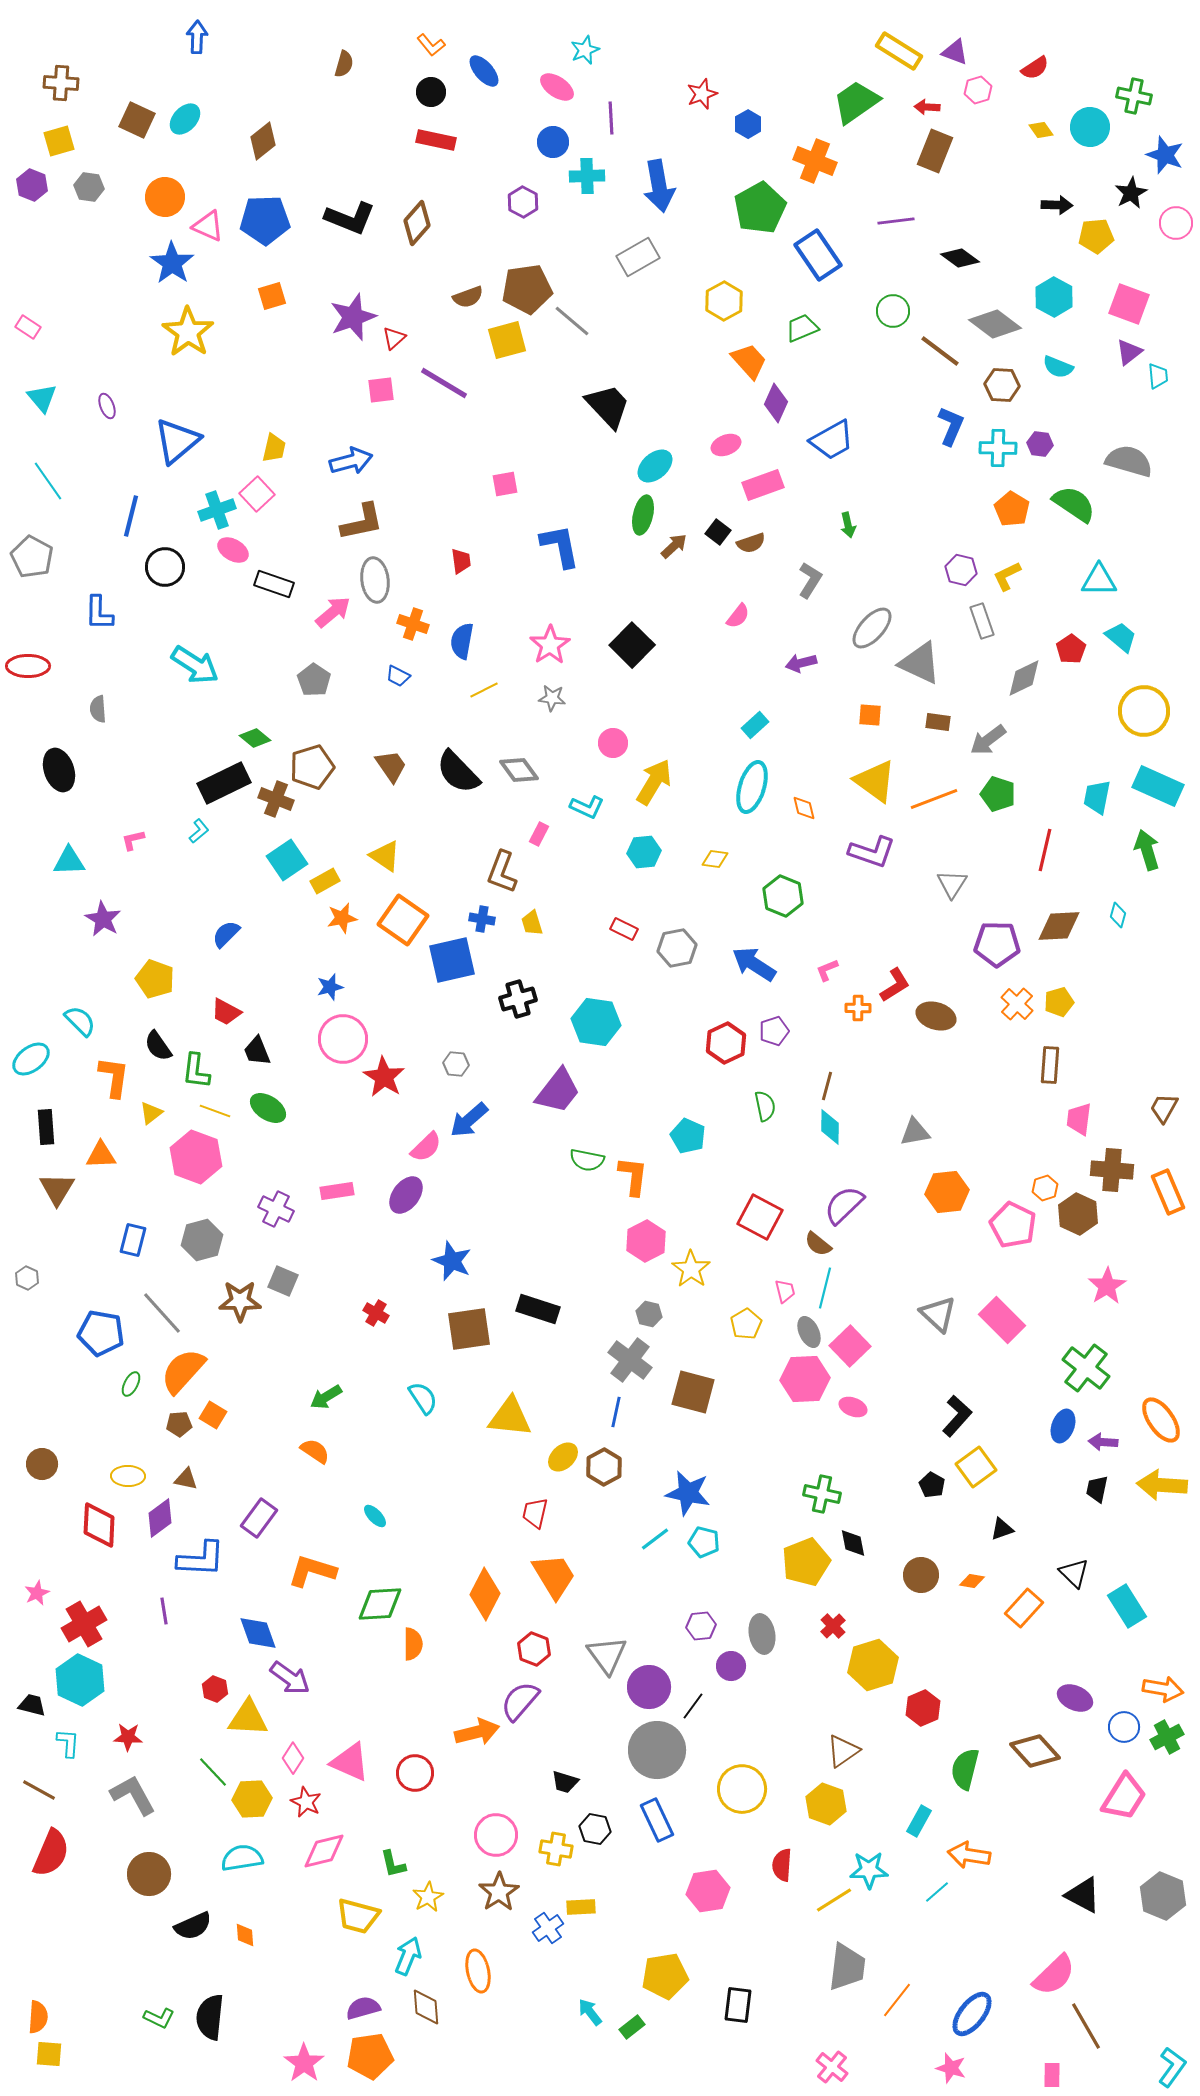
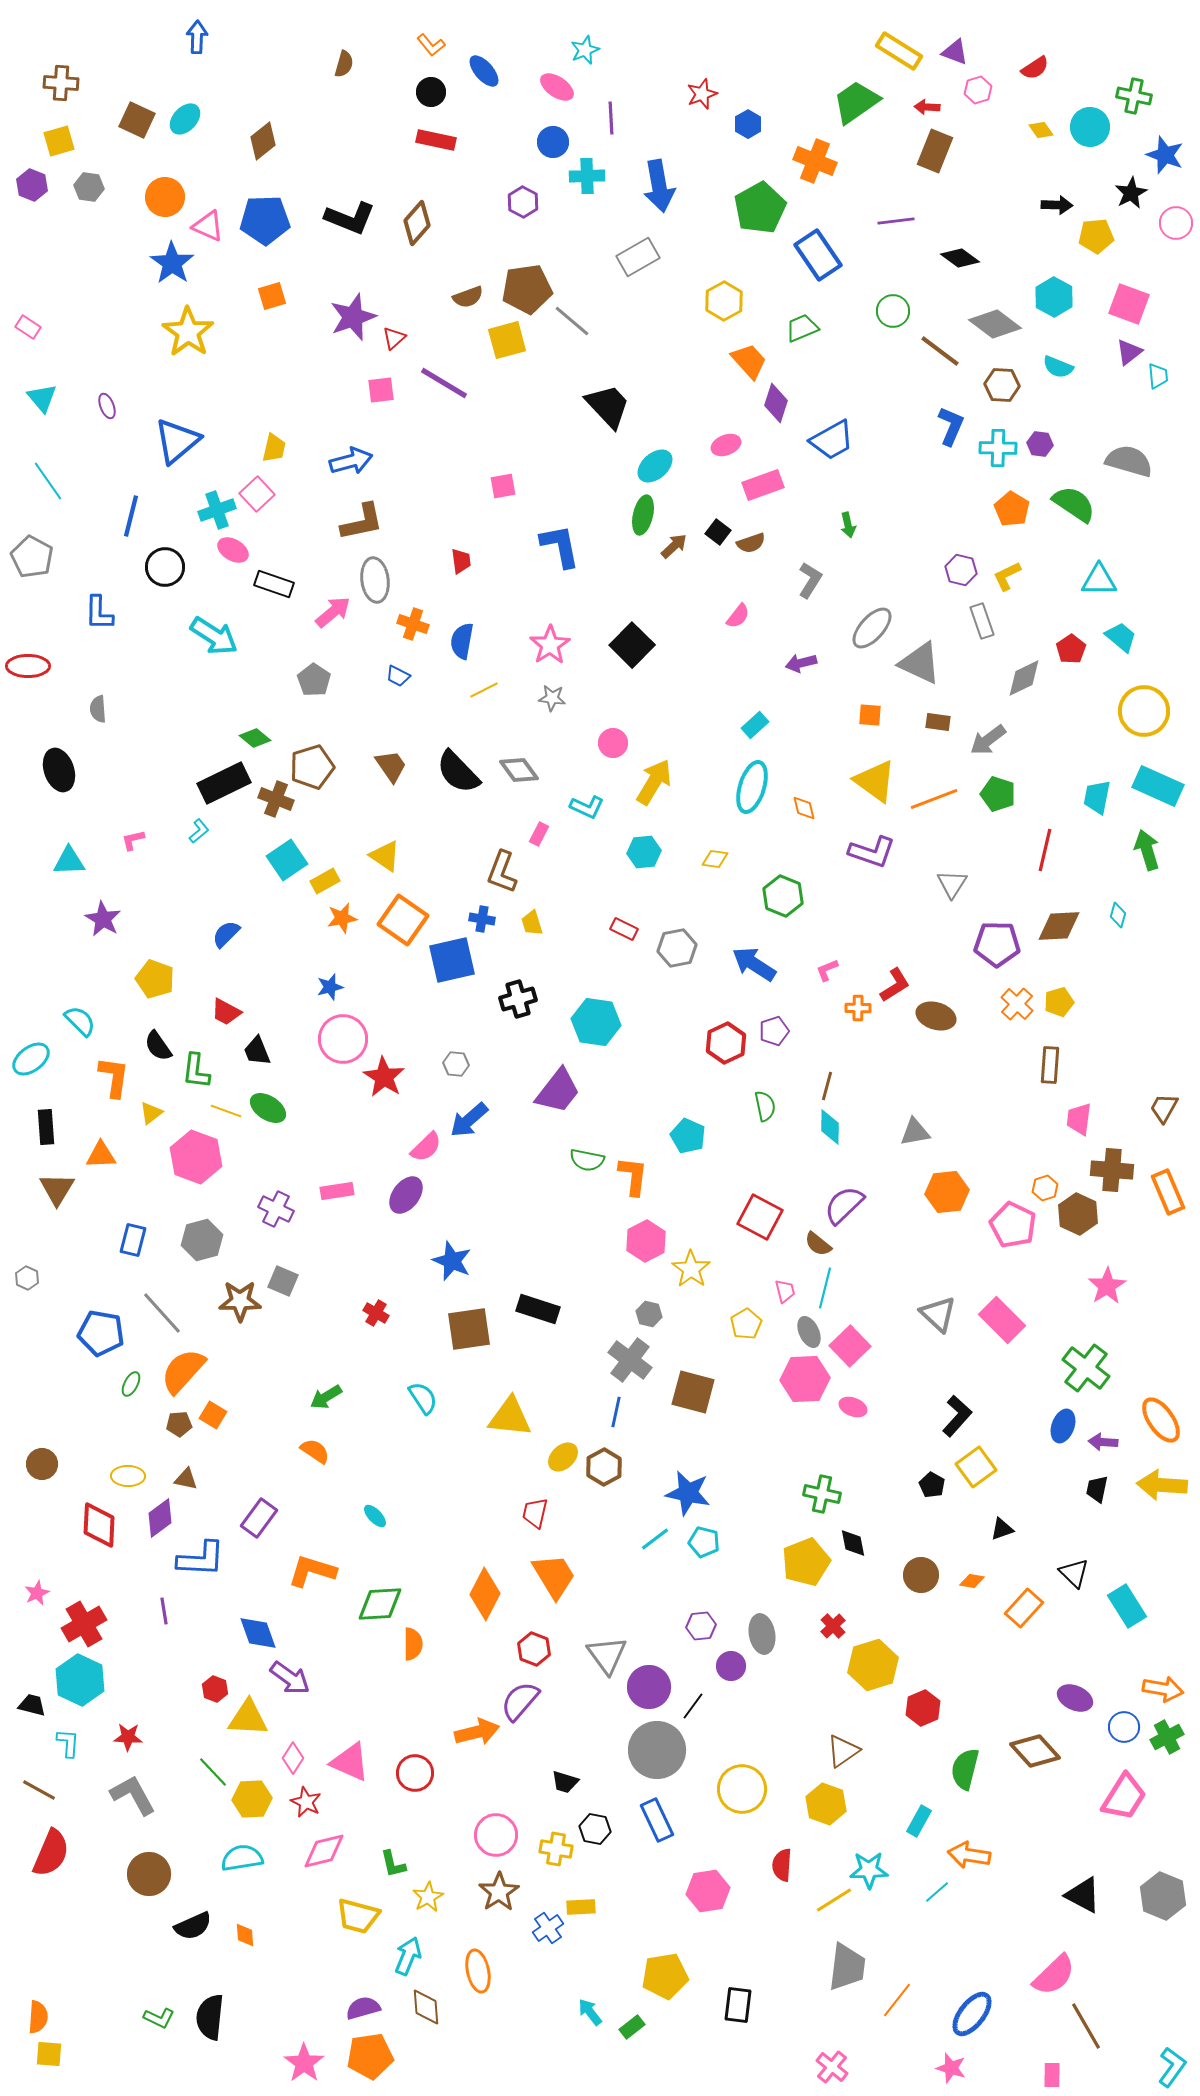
purple diamond at (776, 403): rotated 6 degrees counterclockwise
pink square at (505, 484): moved 2 px left, 2 px down
cyan arrow at (195, 665): moved 19 px right, 29 px up
yellow line at (215, 1111): moved 11 px right
